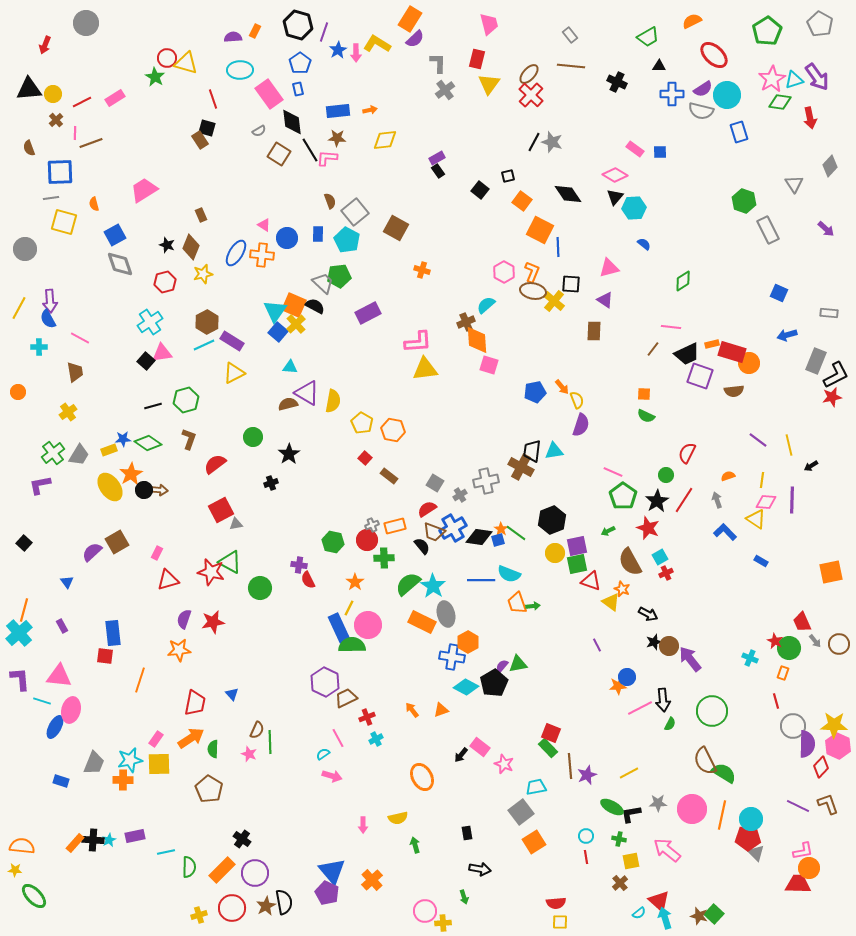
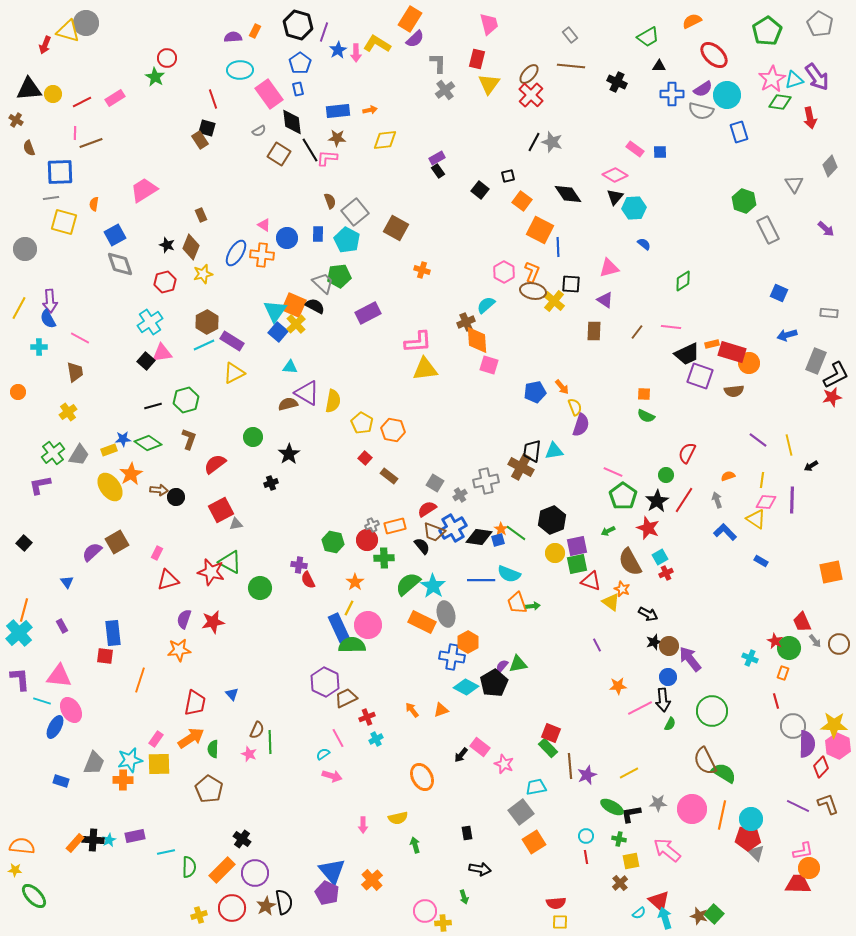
yellow triangle at (186, 63): moved 118 px left, 32 px up
brown cross at (56, 120): moved 40 px left; rotated 16 degrees counterclockwise
orange semicircle at (94, 204): rotated 24 degrees clockwise
brown line at (653, 349): moved 16 px left, 17 px up
yellow semicircle at (577, 400): moved 2 px left, 7 px down
black circle at (144, 490): moved 32 px right, 7 px down
blue circle at (627, 677): moved 41 px right
pink ellipse at (71, 710): rotated 45 degrees counterclockwise
